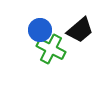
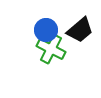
blue circle: moved 6 px right
